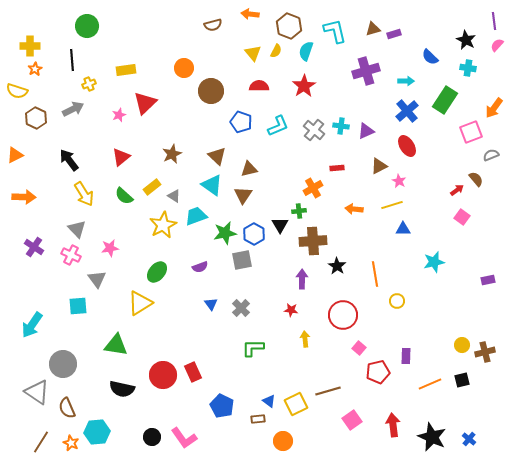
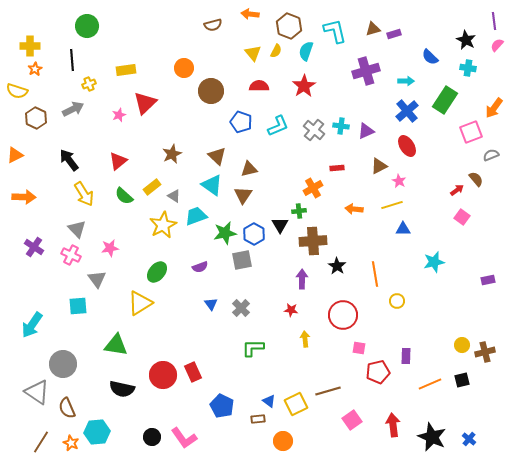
red triangle at (121, 157): moved 3 px left, 4 px down
pink square at (359, 348): rotated 32 degrees counterclockwise
